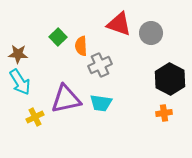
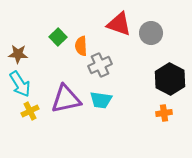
cyan arrow: moved 2 px down
cyan trapezoid: moved 3 px up
yellow cross: moved 5 px left, 6 px up
